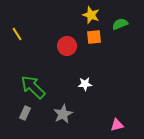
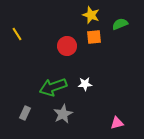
green arrow: moved 20 px right; rotated 64 degrees counterclockwise
pink triangle: moved 2 px up
